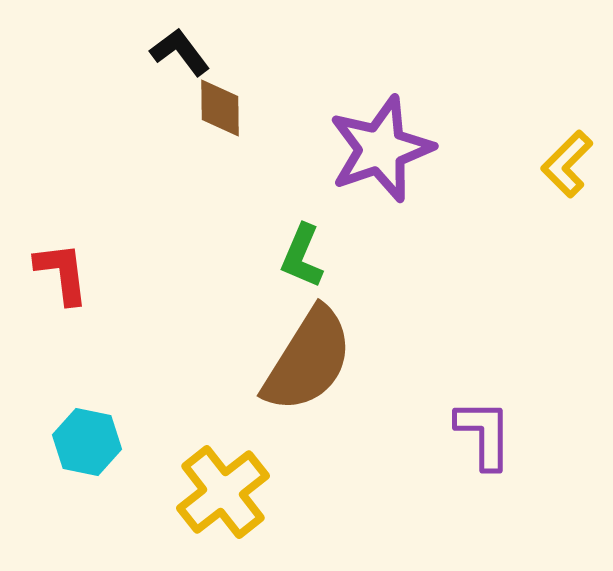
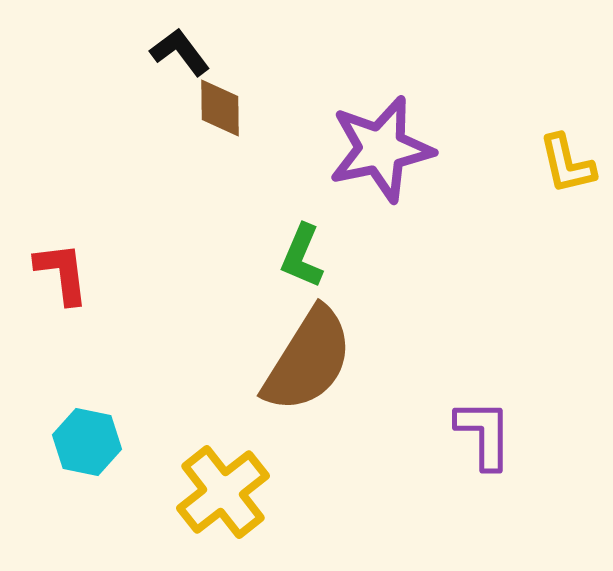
purple star: rotated 7 degrees clockwise
yellow L-shape: rotated 58 degrees counterclockwise
